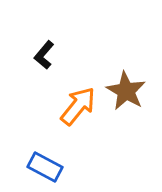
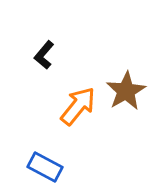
brown star: rotated 12 degrees clockwise
